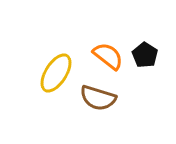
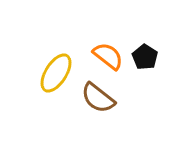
black pentagon: moved 2 px down
brown semicircle: rotated 21 degrees clockwise
